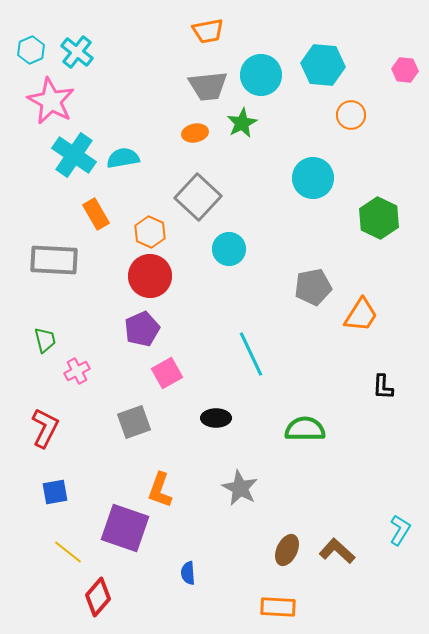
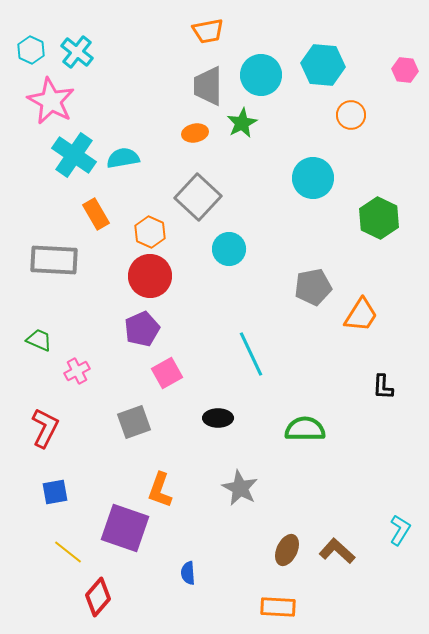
cyan hexagon at (31, 50): rotated 12 degrees counterclockwise
gray trapezoid at (208, 86): rotated 96 degrees clockwise
green trapezoid at (45, 340): moved 6 px left; rotated 52 degrees counterclockwise
black ellipse at (216, 418): moved 2 px right
